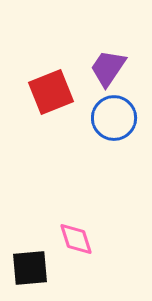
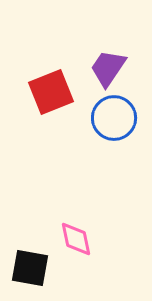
pink diamond: rotated 6 degrees clockwise
black square: rotated 15 degrees clockwise
